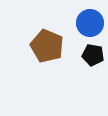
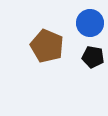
black pentagon: moved 2 px down
